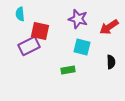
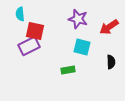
red square: moved 5 px left
